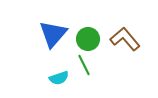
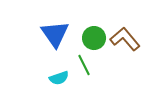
blue triangle: moved 2 px right; rotated 16 degrees counterclockwise
green circle: moved 6 px right, 1 px up
